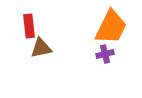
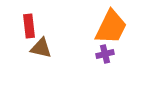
brown triangle: rotated 25 degrees clockwise
